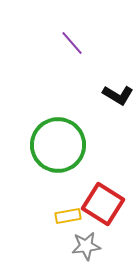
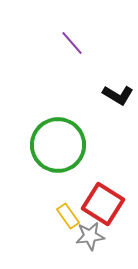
yellow rectangle: rotated 65 degrees clockwise
gray star: moved 4 px right, 10 px up
